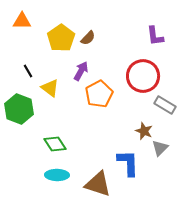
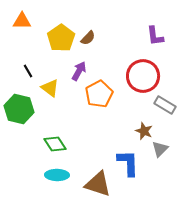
purple arrow: moved 2 px left
green hexagon: rotated 8 degrees counterclockwise
gray triangle: moved 1 px down
